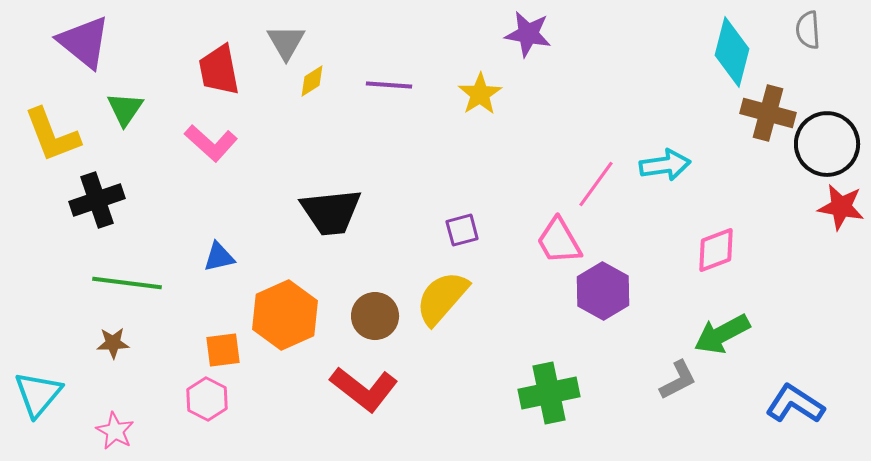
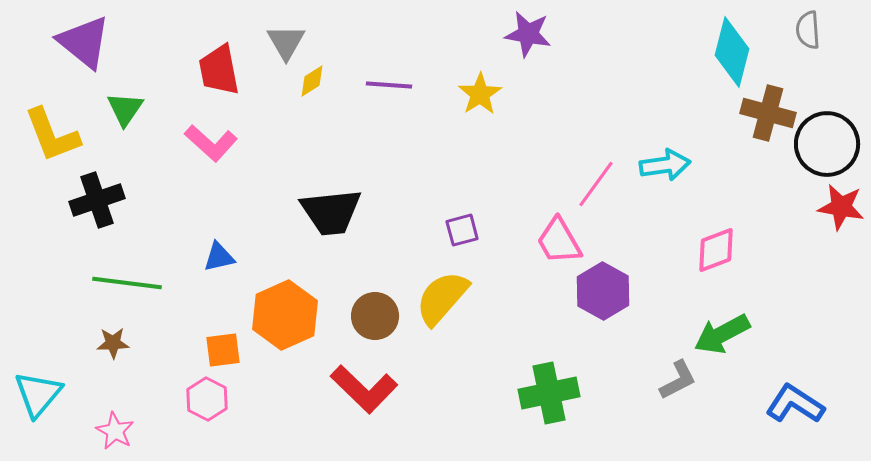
red L-shape: rotated 6 degrees clockwise
